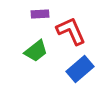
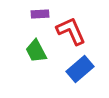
green trapezoid: rotated 100 degrees clockwise
